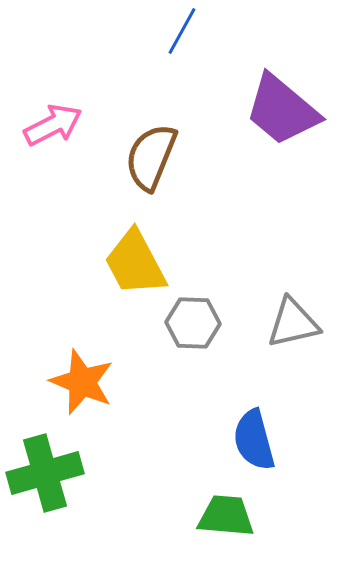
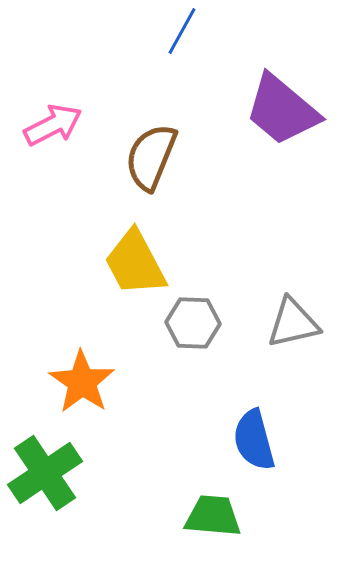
orange star: rotated 12 degrees clockwise
green cross: rotated 18 degrees counterclockwise
green trapezoid: moved 13 px left
